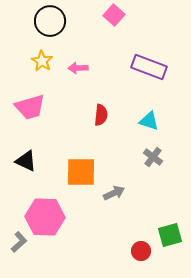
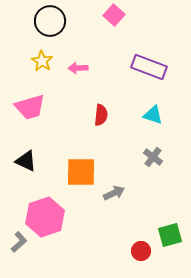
cyan triangle: moved 4 px right, 6 px up
pink hexagon: rotated 21 degrees counterclockwise
